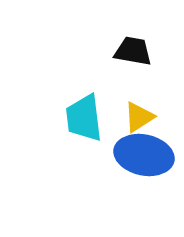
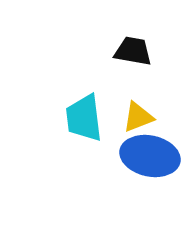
yellow triangle: moved 1 px left; rotated 12 degrees clockwise
blue ellipse: moved 6 px right, 1 px down
